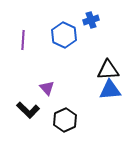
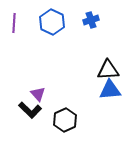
blue hexagon: moved 12 px left, 13 px up
purple line: moved 9 px left, 17 px up
purple triangle: moved 9 px left, 6 px down
black L-shape: moved 2 px right
